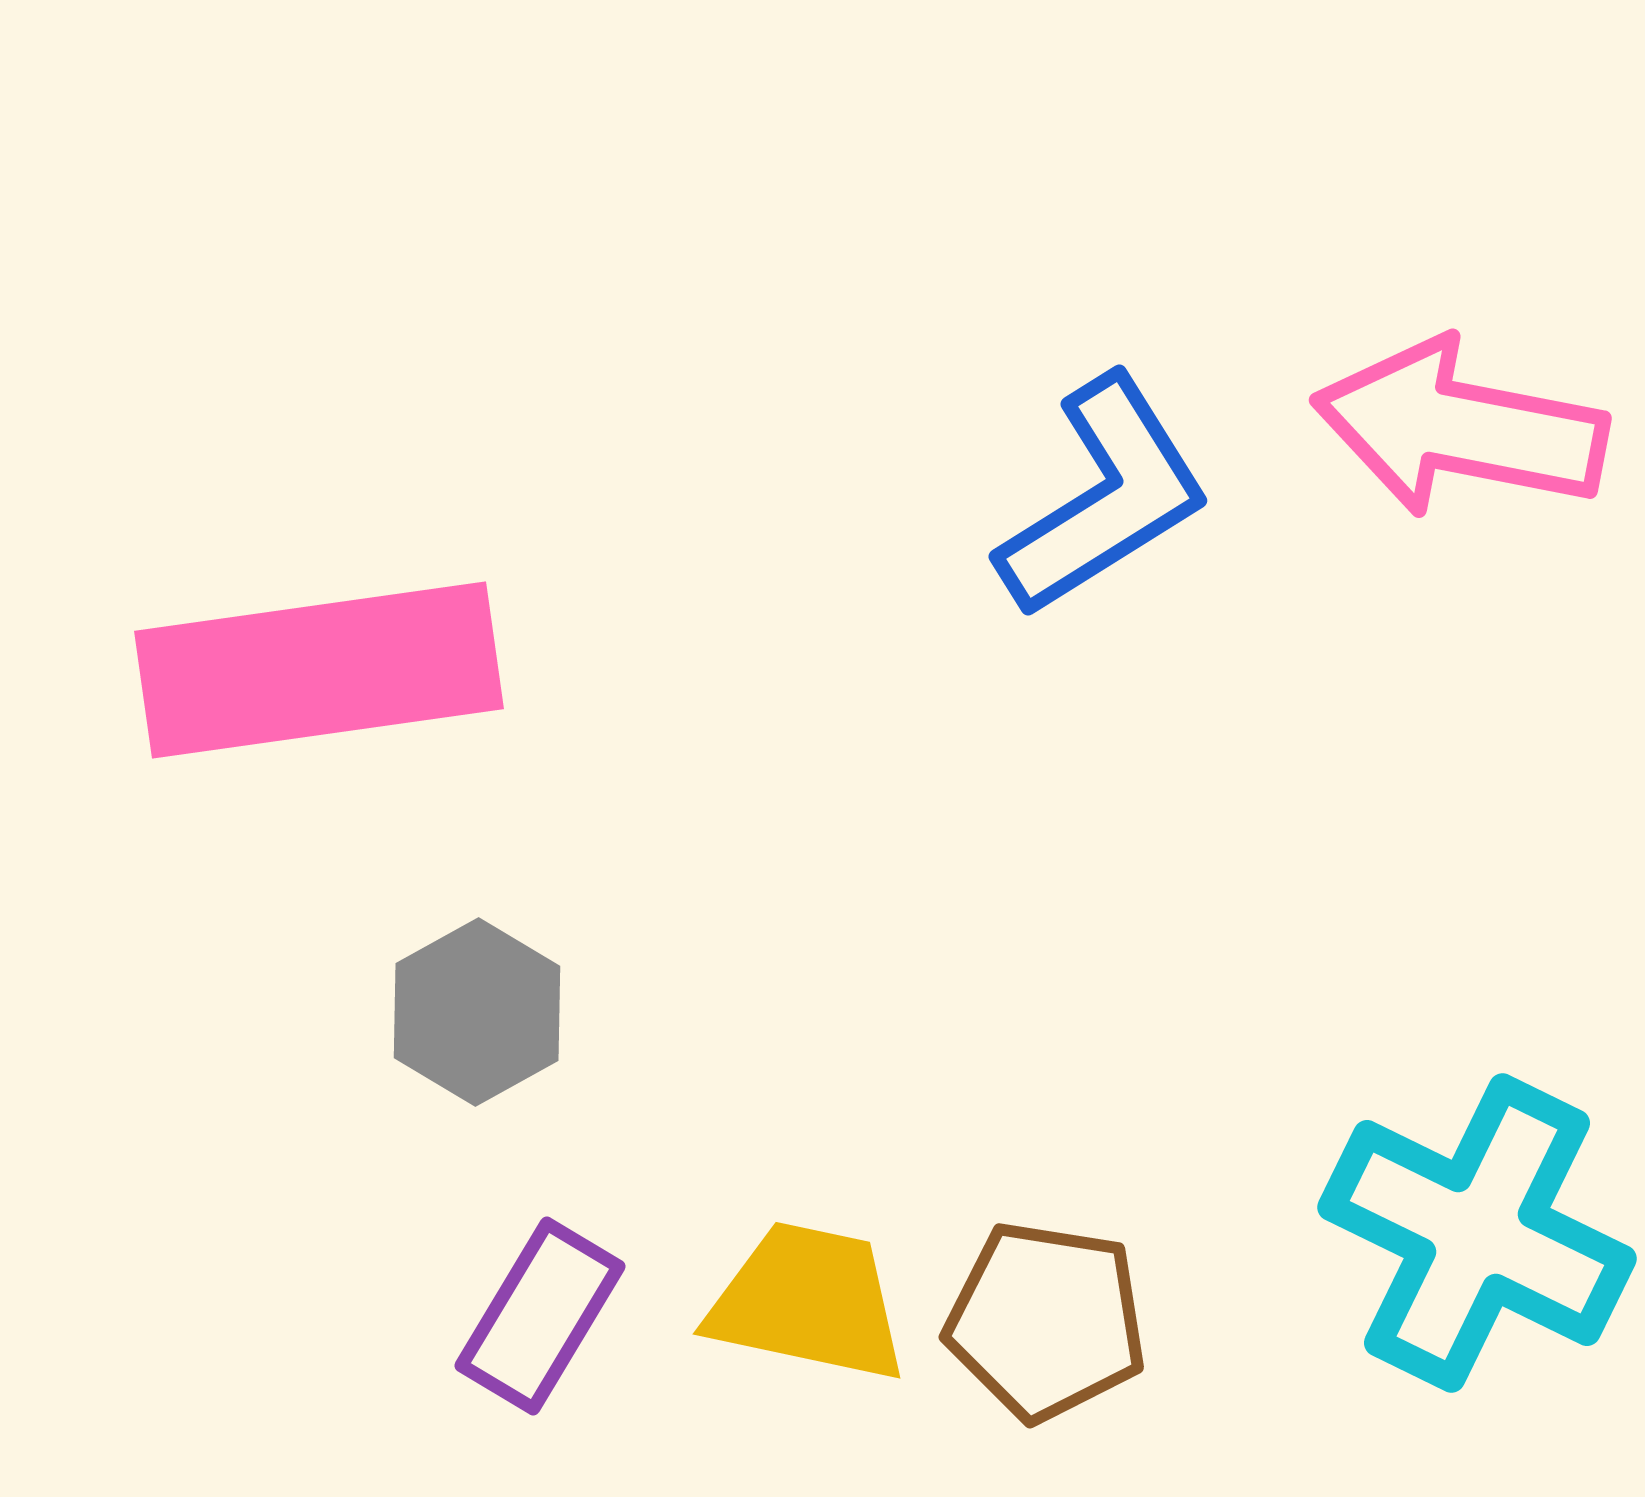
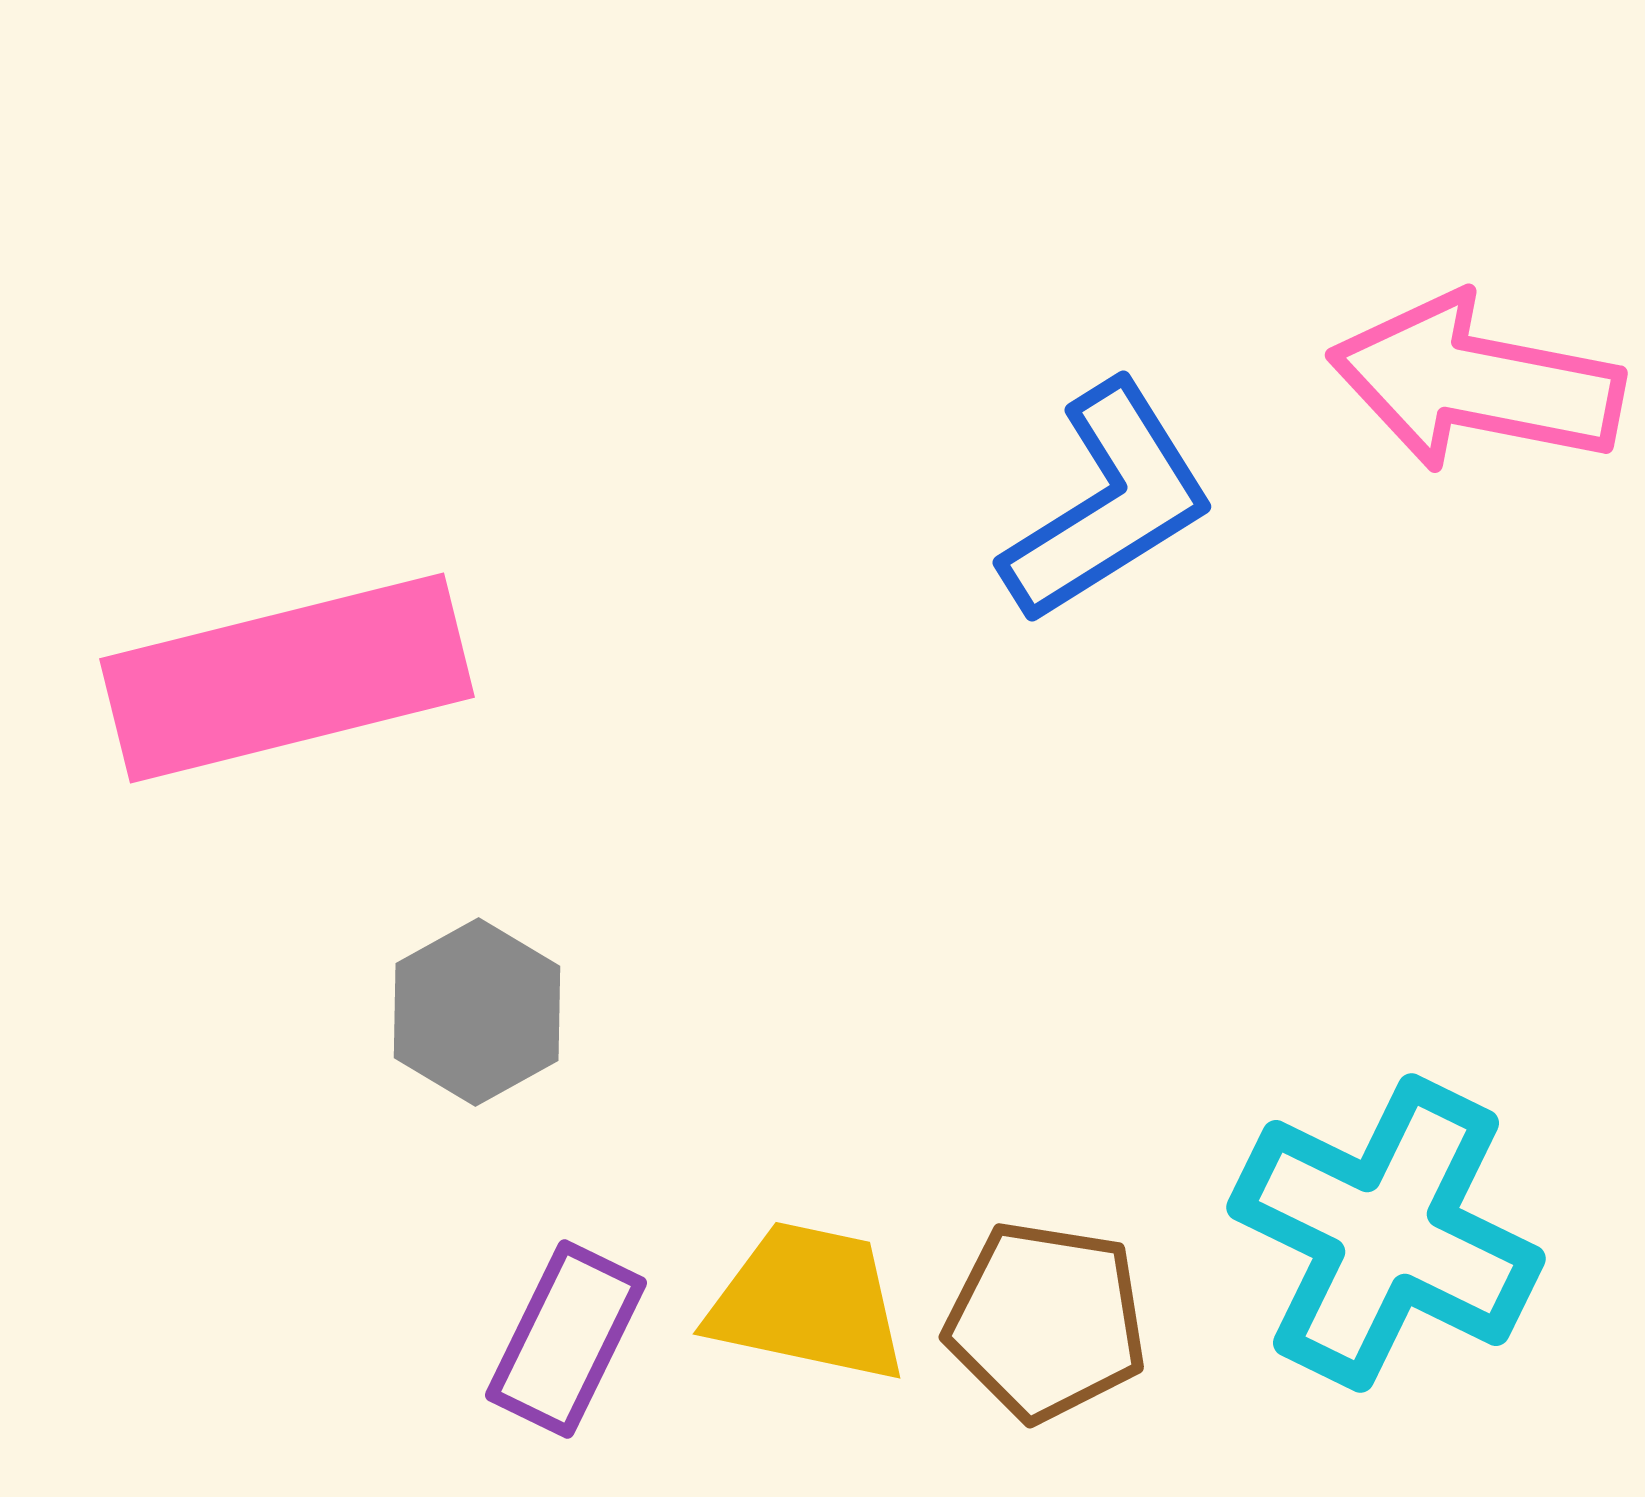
pink arrow: moved 16 px right, 45 px up
blue L-shape: moved 4 px right, 6 px down
pink rectangle: moved 32 px left, 8 px down; rotated 6 degrees counterclockwise
cyan cross: moved 91 px left
purple rectangle: moved 26 px right, 23 px down; rotated 5 degrees counterclockwise
